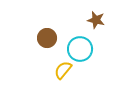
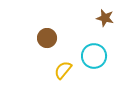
brown star: moved 9 px right, 2 px up
cyan circle: moved 14 px right, 7 px down
